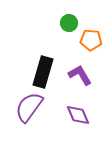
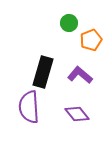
orange pentagon: rotated 25 degrees counterclockwise
purple L-shape: rotated 20 degrees counterclockwise
purple semicircle: rotated 40 degrees counterclockwise
purple diamond: moved 1 px left, 1 px up; rotated 15 degrees counterclockwise
